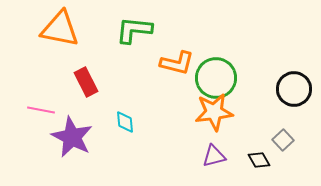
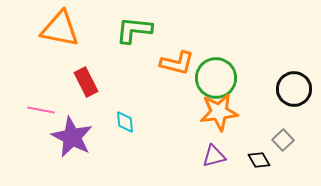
orange star: moved 5 px right
